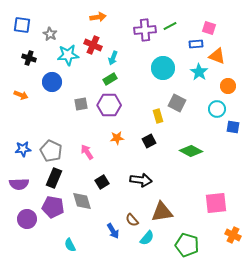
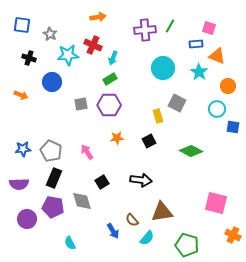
green line at (170, 26): rotated 32 degrees counterclockwise
pink square at (216, 203): rotated 20 degrees clockwise
cyan semicircle at (70, 245): moved 2 px up
